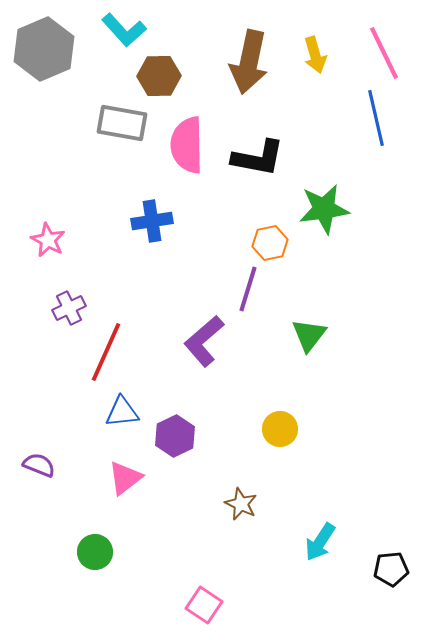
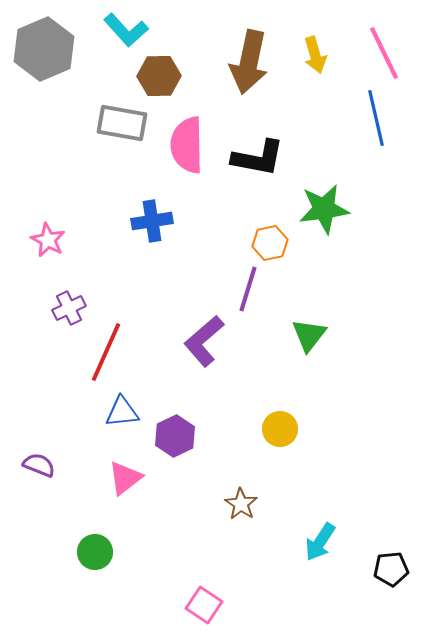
cyan L-shape: moved 2 px right
brown star: rotated 8 degrees clockwise
